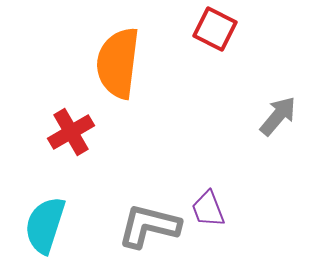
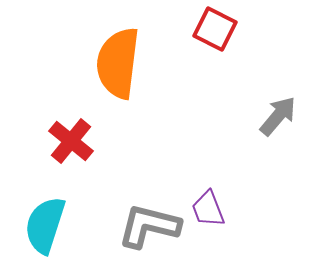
red cross: moved 9 px down; rotated 21 degrees counterclockwise
